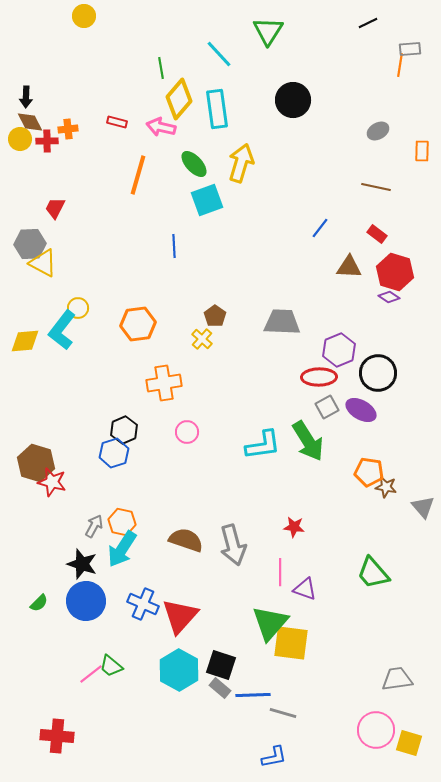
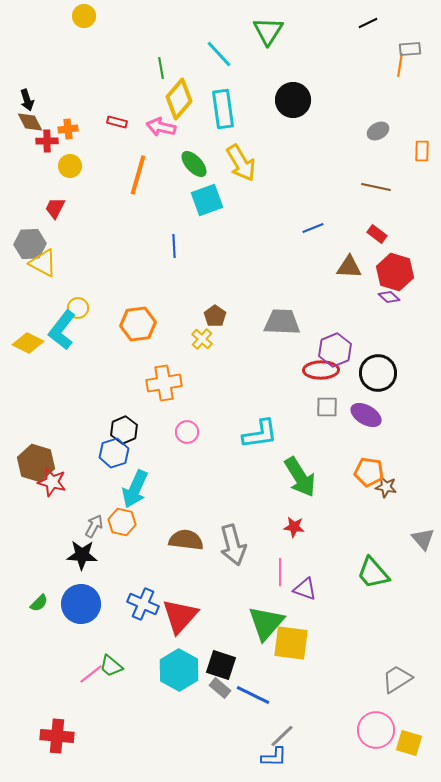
black arrow at (26, 97): moved 1 px right, 3 px down; rotated 20 degrees counterclockwise
cyan rectangle at (217, 109): moved 6 px right
yellow circle at (20, 139): moved 50 px right, 27 px down
yellow arrow at (241, 163): rotated 132 degrees clockwise
blue line at (320, 228): moved 7 px left; rotated 30 degrees clockwise
purple diamond at (389, 297): rotated 10 degrees clockwise
yellow diamond at (25, 341): moved 3 px right, 2 px down; rotated 32 degrees clockwise
purple hexagon at (339, 350): moved 4 px left
red ellipse at (319, 377): moved 2 px right, 7 px up
gray square at (327, 407): rotated 30 degrees clockwise
purple ellipse at (361, 410): moved 5 px right, 5 px down
green arrow at (308, 441): moved 8 px left, 36 px down
cyan L-shape at (263, 445): moved 3 px left, 11 px up
gray triangle at (423, 507): moved 32 px down
brown semicircle at (186, 540): rotated 12 degrees counterclockwise
cyan arrow at (122, 549): moved 13 px right, 60 px up; rotated 9 degrees counterclockwise
black star at (82, 564): moved 9 px up; rotated 16 degrees counterclockwise
blue circle at (86, 601): moved 5 px left, 3 px down
green triangle at (270, 623): moved 4 px left
gray trapezoid at (397, 679): rotated 24 degrees counterclockwise
blue line at (253, 695): rotated 28 degrees clockwise
gray line at (283, 713): moved 1 px left, 23 px down; rotated 60 degrees counterclockwise
blue L-shape at (274, 757): rotated 12 degrees clockwise
